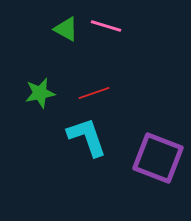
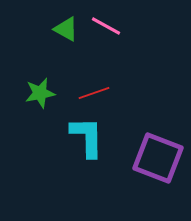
pink line: rotated 12 degrees clockwise
cyan L-shape: rotated 18 degrees clockwise
